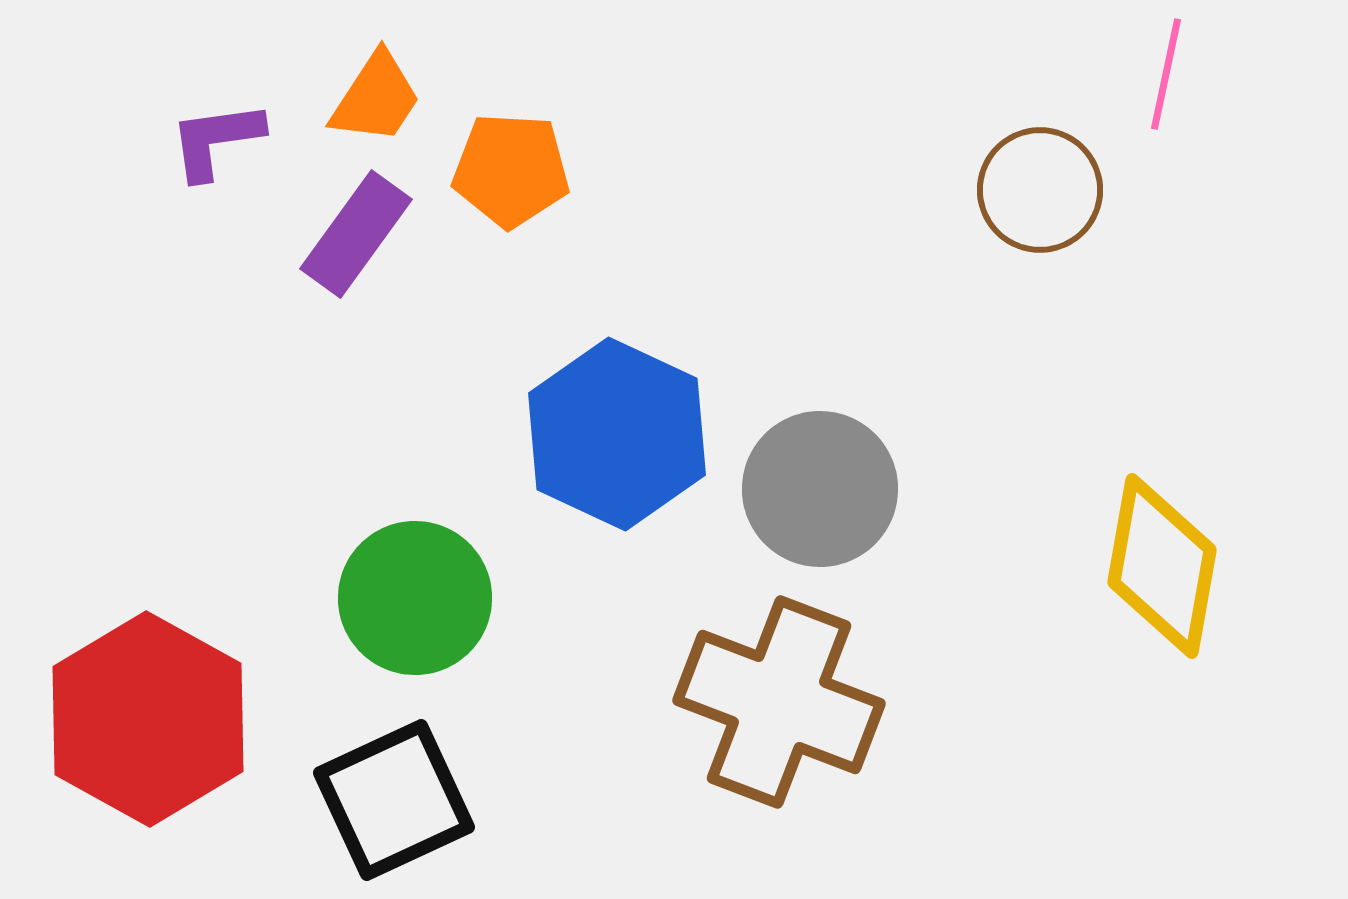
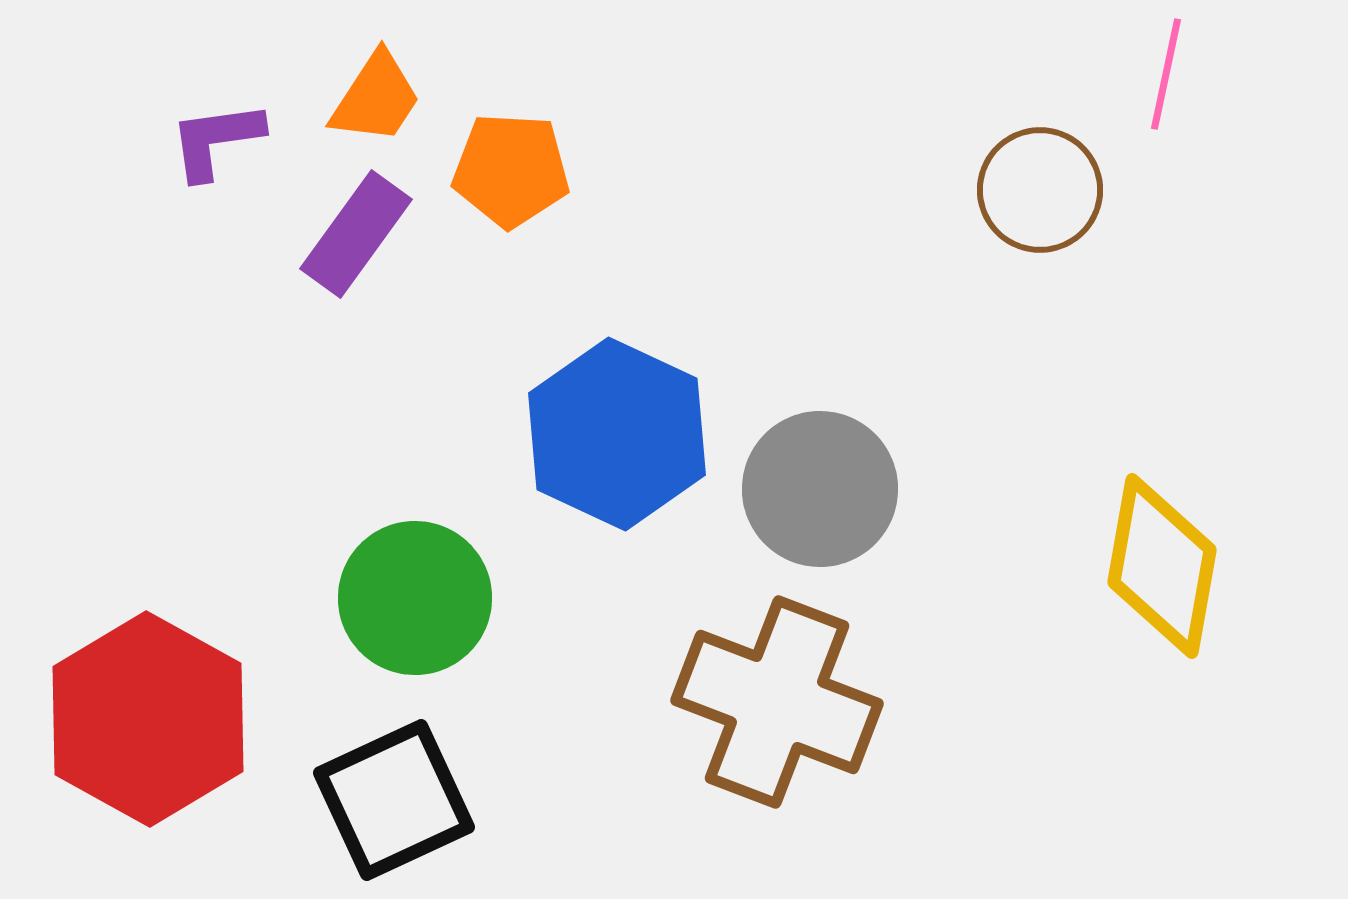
brown cross: moved 2 px left
